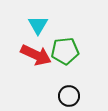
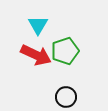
green pentagon: rotated 12 degrees counterclockwise
black circle: moved 3 px left, 1 px down
